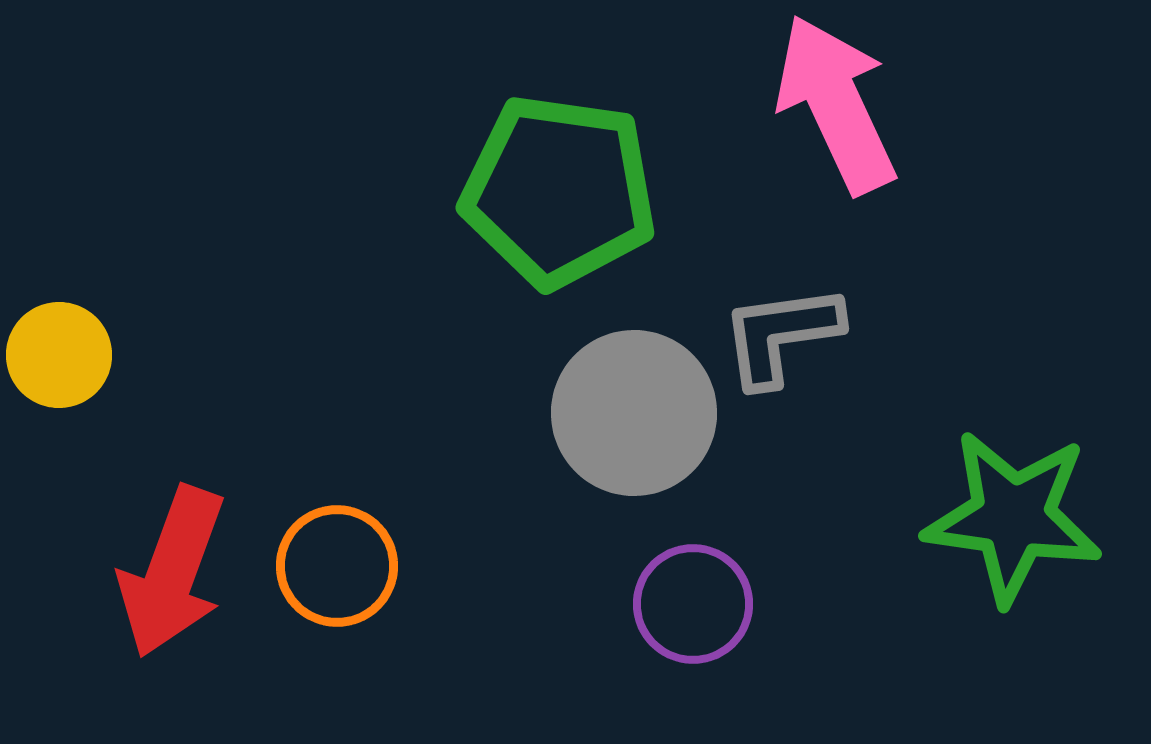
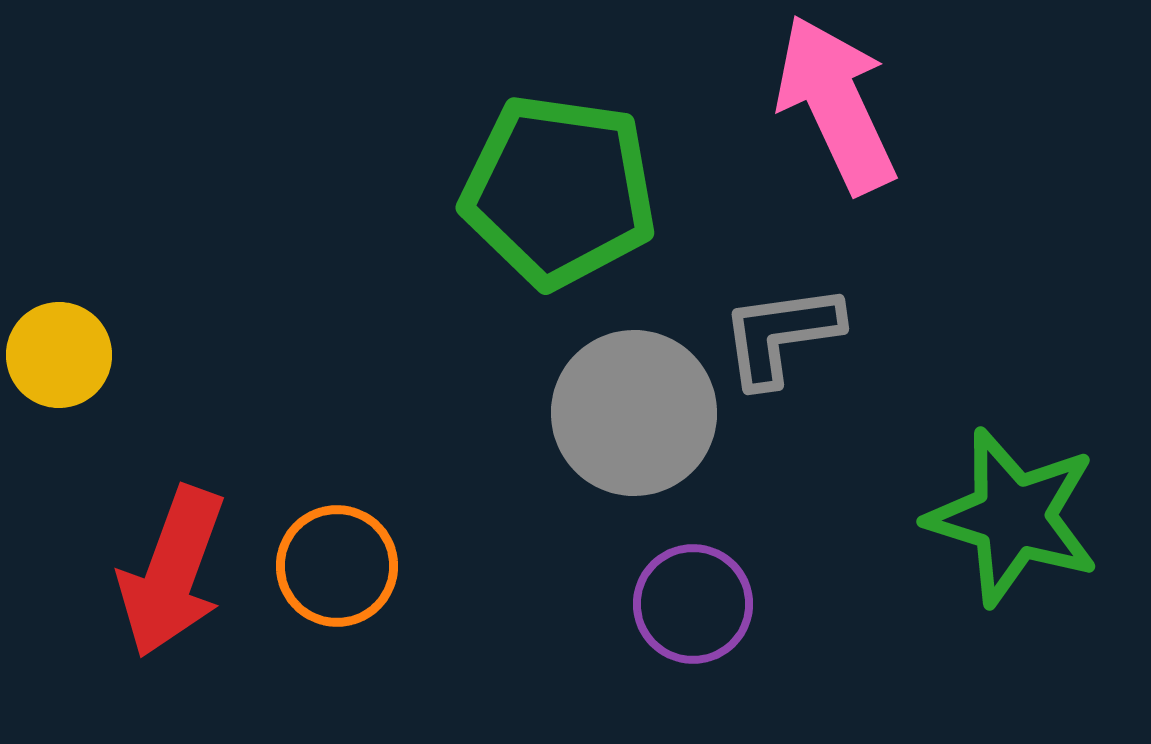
green star: rotated 9 degrees clockwise
